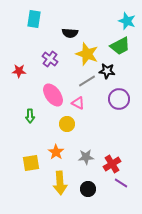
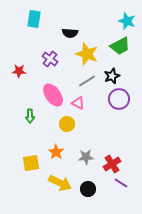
black star: moved 5 px right, 5 px down; rotated 28 degrees counterclockwise
yellow arrow: rotated 60 degrees counterclockwise
